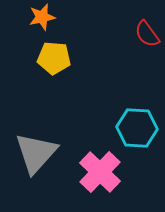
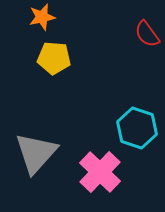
cyan hexagon: rotated 15 degrees clockwise
